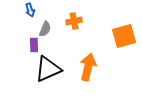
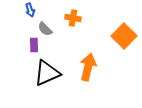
orange cross: moved 1 px left, 3 px up; rotated 21 degrees clockwise
gray semicircle: rotated 112 degrees clockwise
orange square: rotated 30 degrees counterclockwise
black triangle: moved 1 px left, 4 px down
